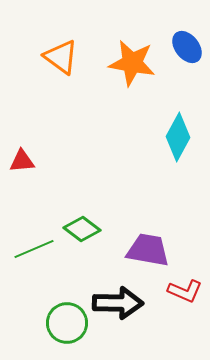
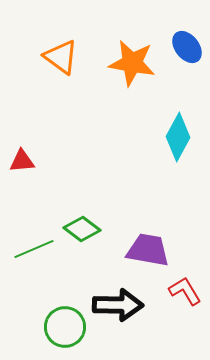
red L-shape: rotated 144 degrees counterclockwise
black arrow: moved 2 px down
green circle: moved 2 px left, 4 px down
